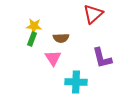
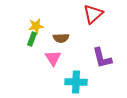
yellow star: moved 2 px right; rotated 14 degrees counterclockwise
